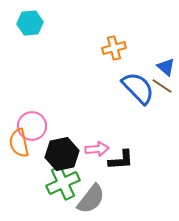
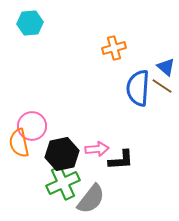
blue semicircle: rotated 132 degrees counterclockwise
